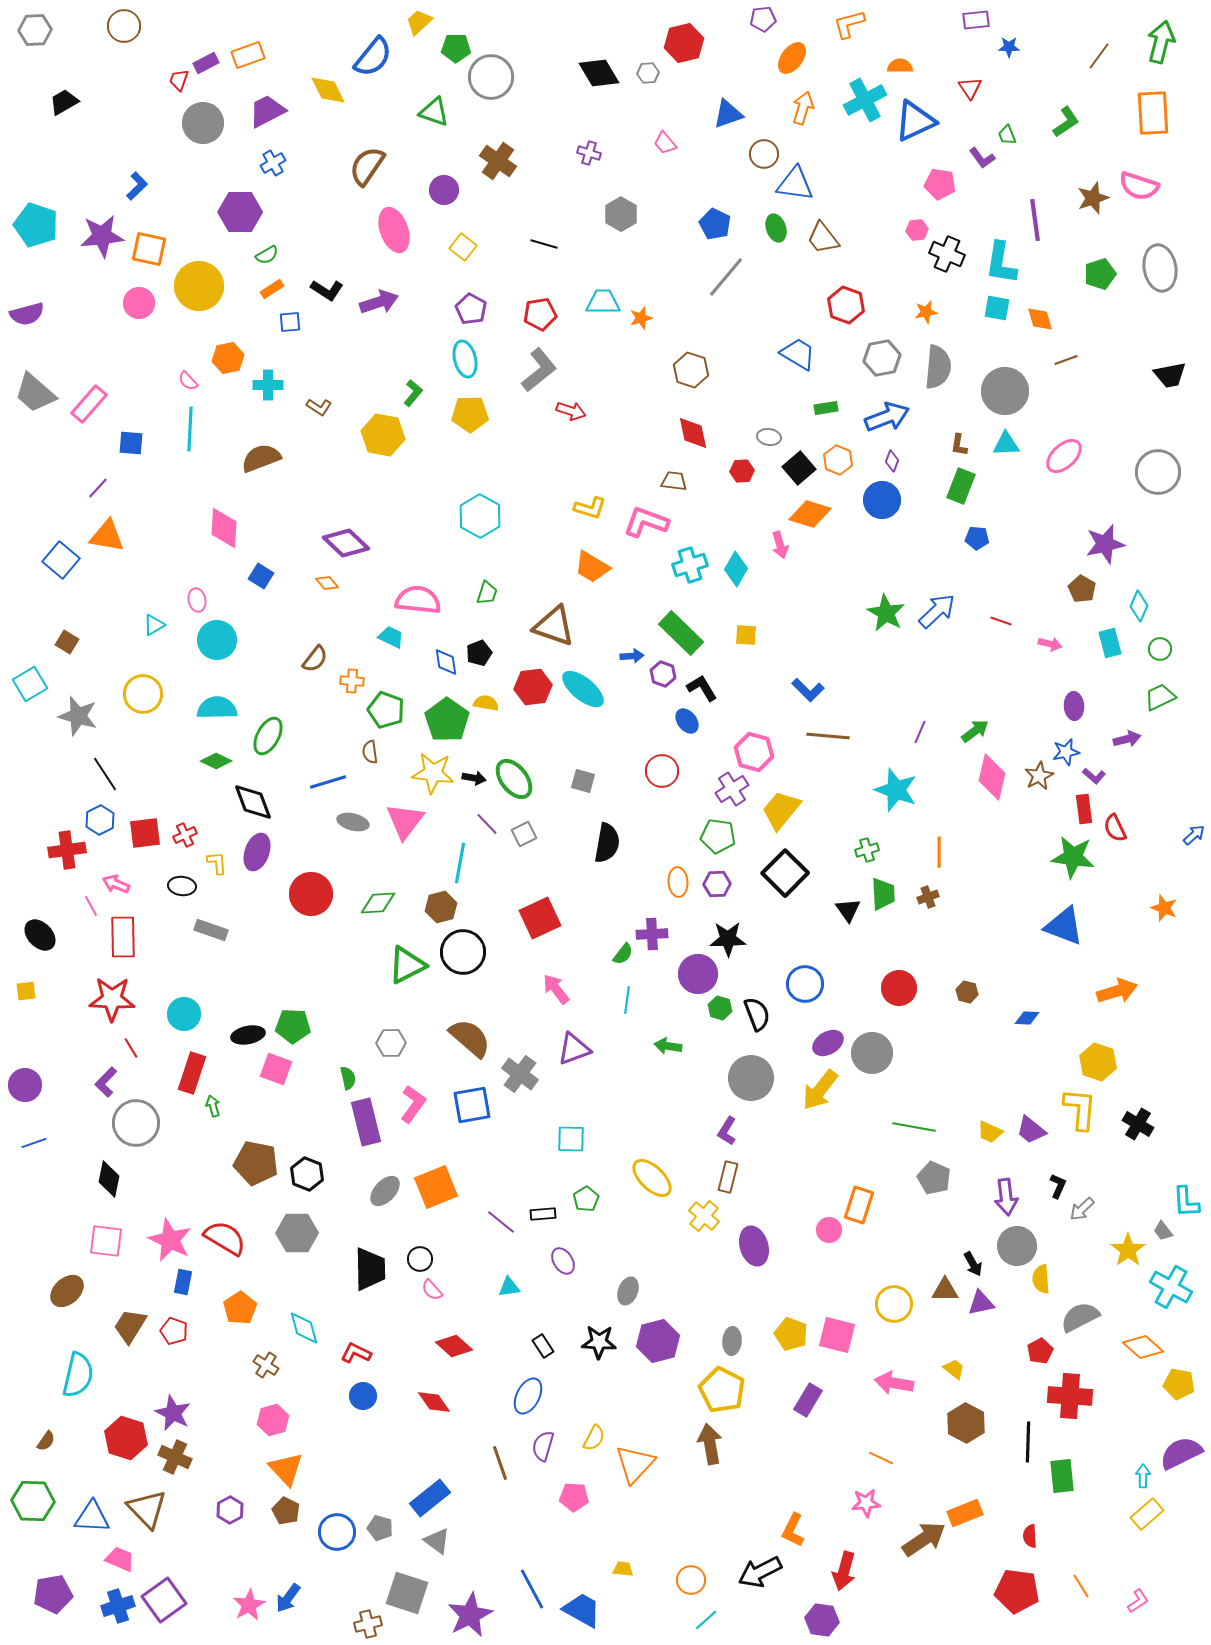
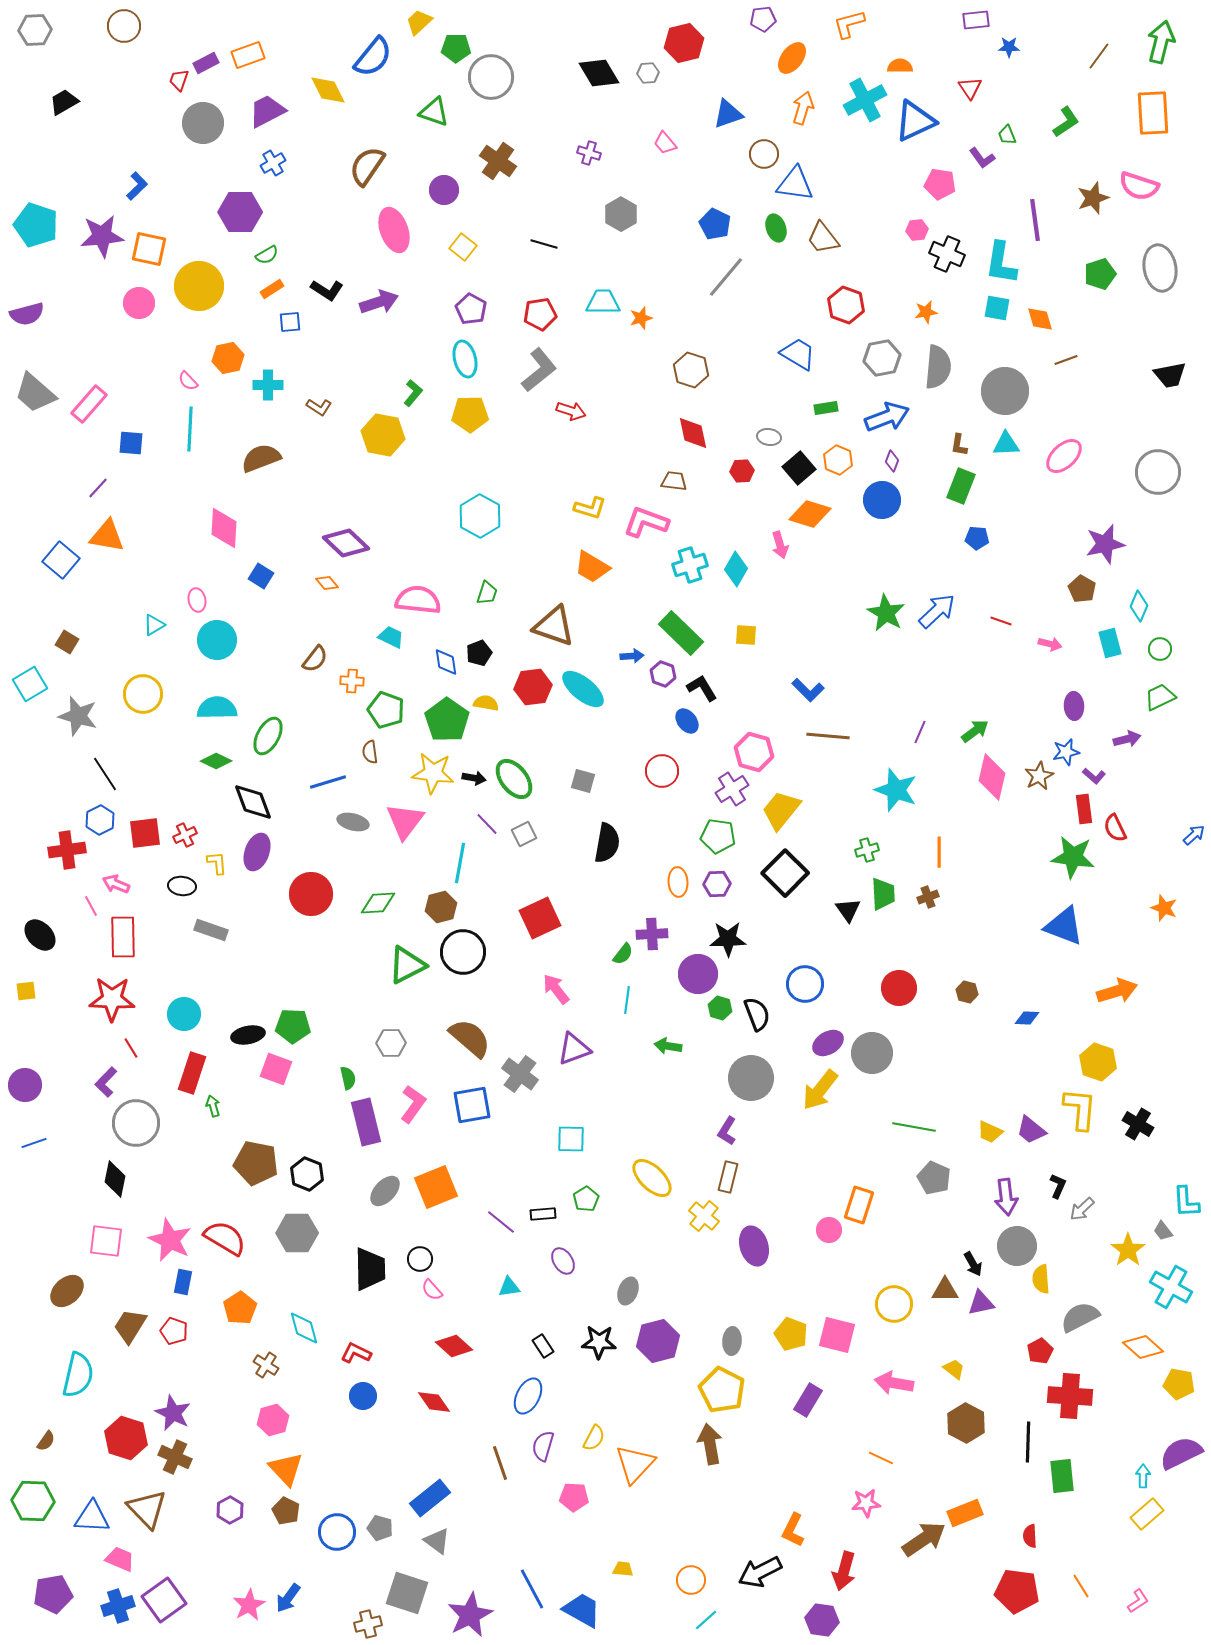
black diamond at (109, 1179): moved 6 px right
